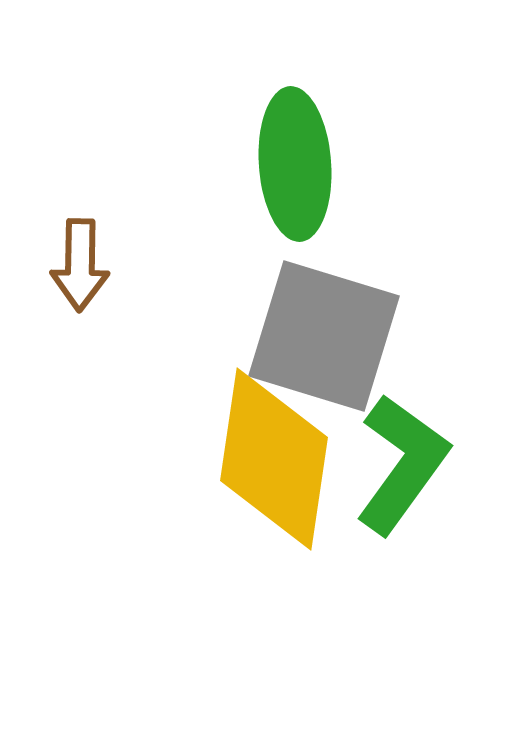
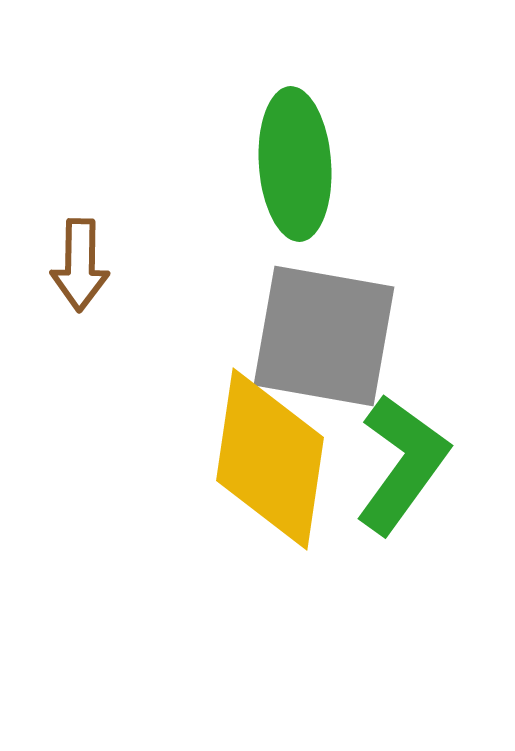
gray square: rotated 7 degrees counterclockwise
yellow diamond: moved 4 px left
